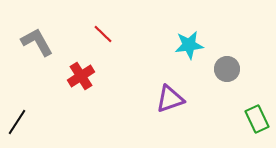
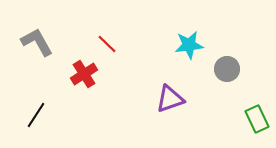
red line: moved 4 px right, 10 px down
red cross: moved 3 px right, 2 px up
black line: moved 19 px right, 7 px up
